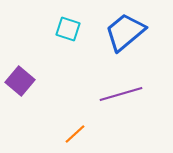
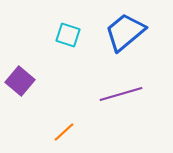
cyan square: moved 6 px down
orange line: moved 11 px left, 2 px up
